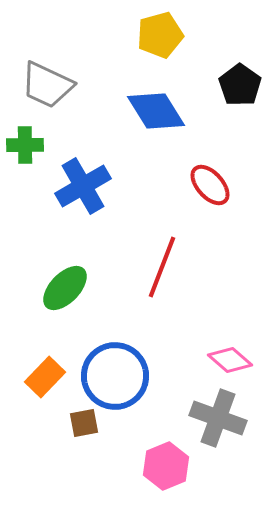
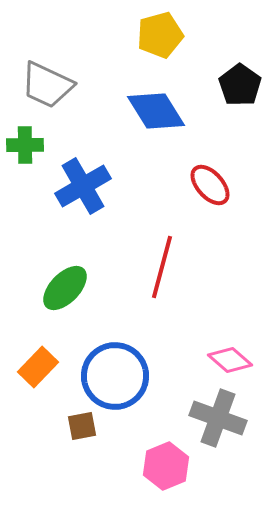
red line: rotated 6 degrees counterclockwise
orange rectangle: moved 7 px left, 10 px up
brown square: moved 2 px left, 3 px down
